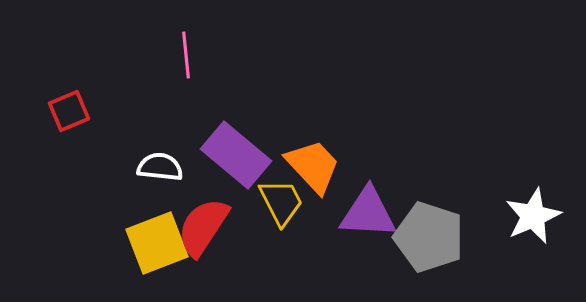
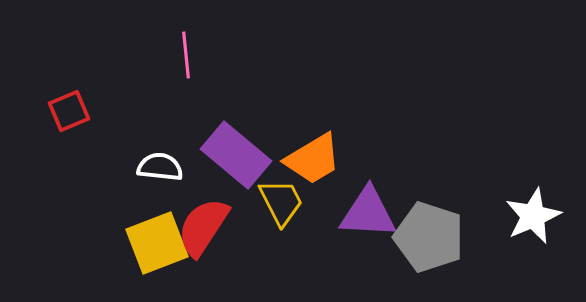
orange trapezoid: moved 7 px up; rotated 102 degrees clockwise
